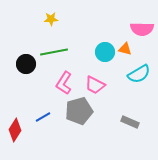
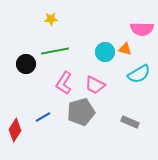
green line: moved 1 px right, 1 px up
gray pentagon: moved 2 px right, 1 px down
